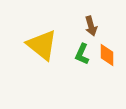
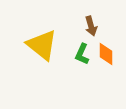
orange diamond: moved 1 px left, 1 px up
